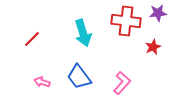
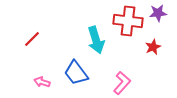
red cross: moved 2 px right
cyan arrow: moved 13 px right, 7 px down
blue trapezoid: moved 3 px left, 4 px up
